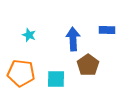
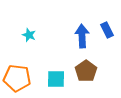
blue rectangle: rotated 63 degrees clockwise
blue arrow: moved 9 px right, 3 px up
brown pentagon: moved 2 px left, 6 px down
orange pentagon: moved 4 px left, 5 px down
